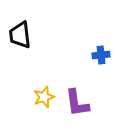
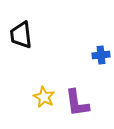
black trapezoid: moved 1 px right
yellow star: rotated 25 degrees counterclockwise
